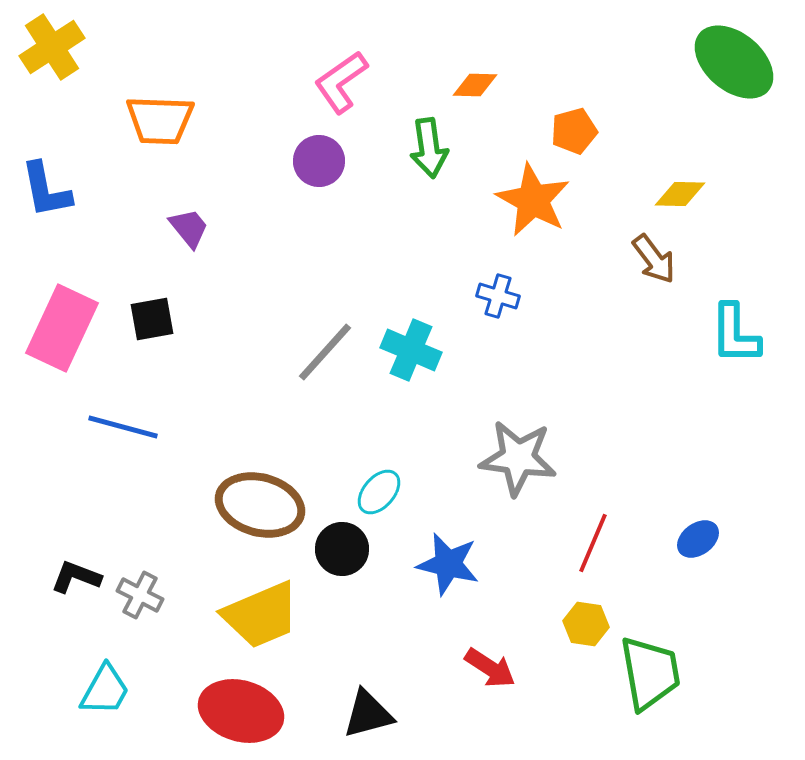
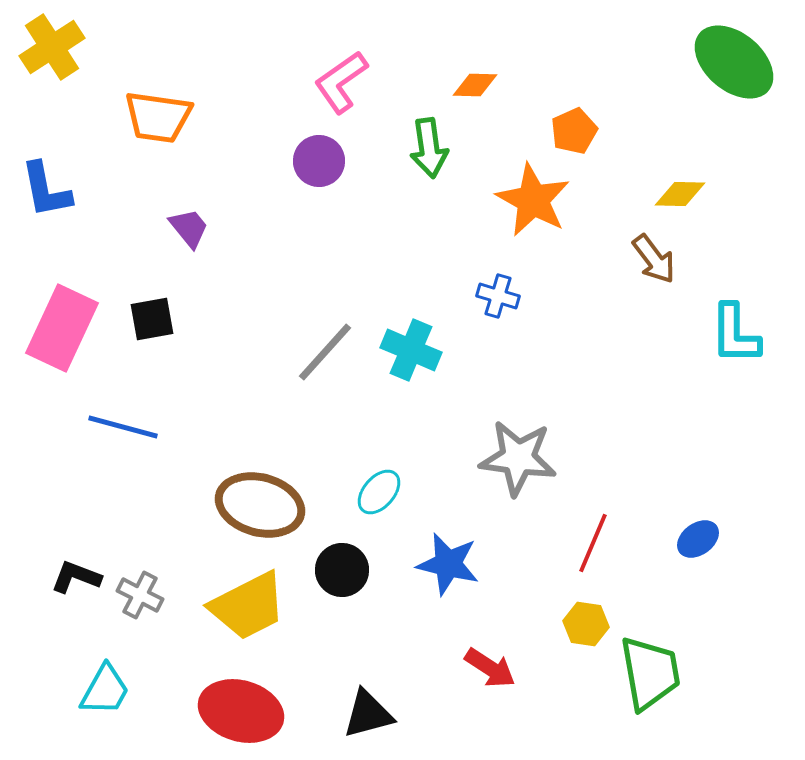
orange trapezoid: moved 2 px left, 3 px up; rotated 6 degrees clockwise
orange pentagon: rotated 9 degrees counterclockwise
black circle: moved 21 px down
yellow trapezoid: moved 13 px left, 9 px up; rotated 4 degrees counterclockwise
